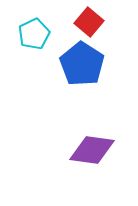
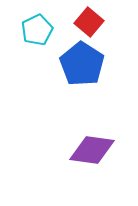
cyan pentagon: moved 3 px right, 4 px up
